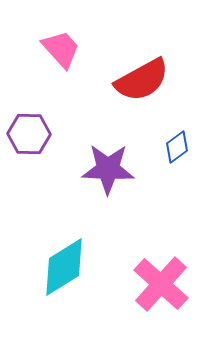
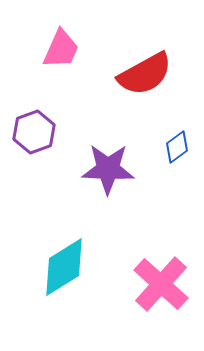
pink trapezoid: rotated 66 degrees clockwise
red semicircle: moved 3 px right, 6 px up
purple hexagon: moved 5 px right, 2 px up; rotated 21 degrees counterclockwise
